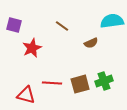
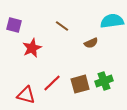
red line: rotated 48 degrees counterclockwise
